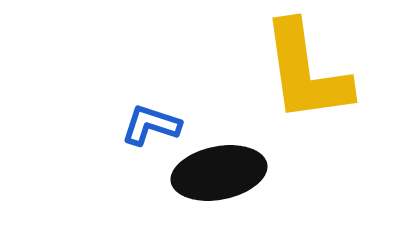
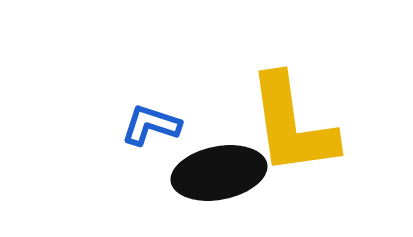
yellow L-shape: moved 14 px left, 53 px down
